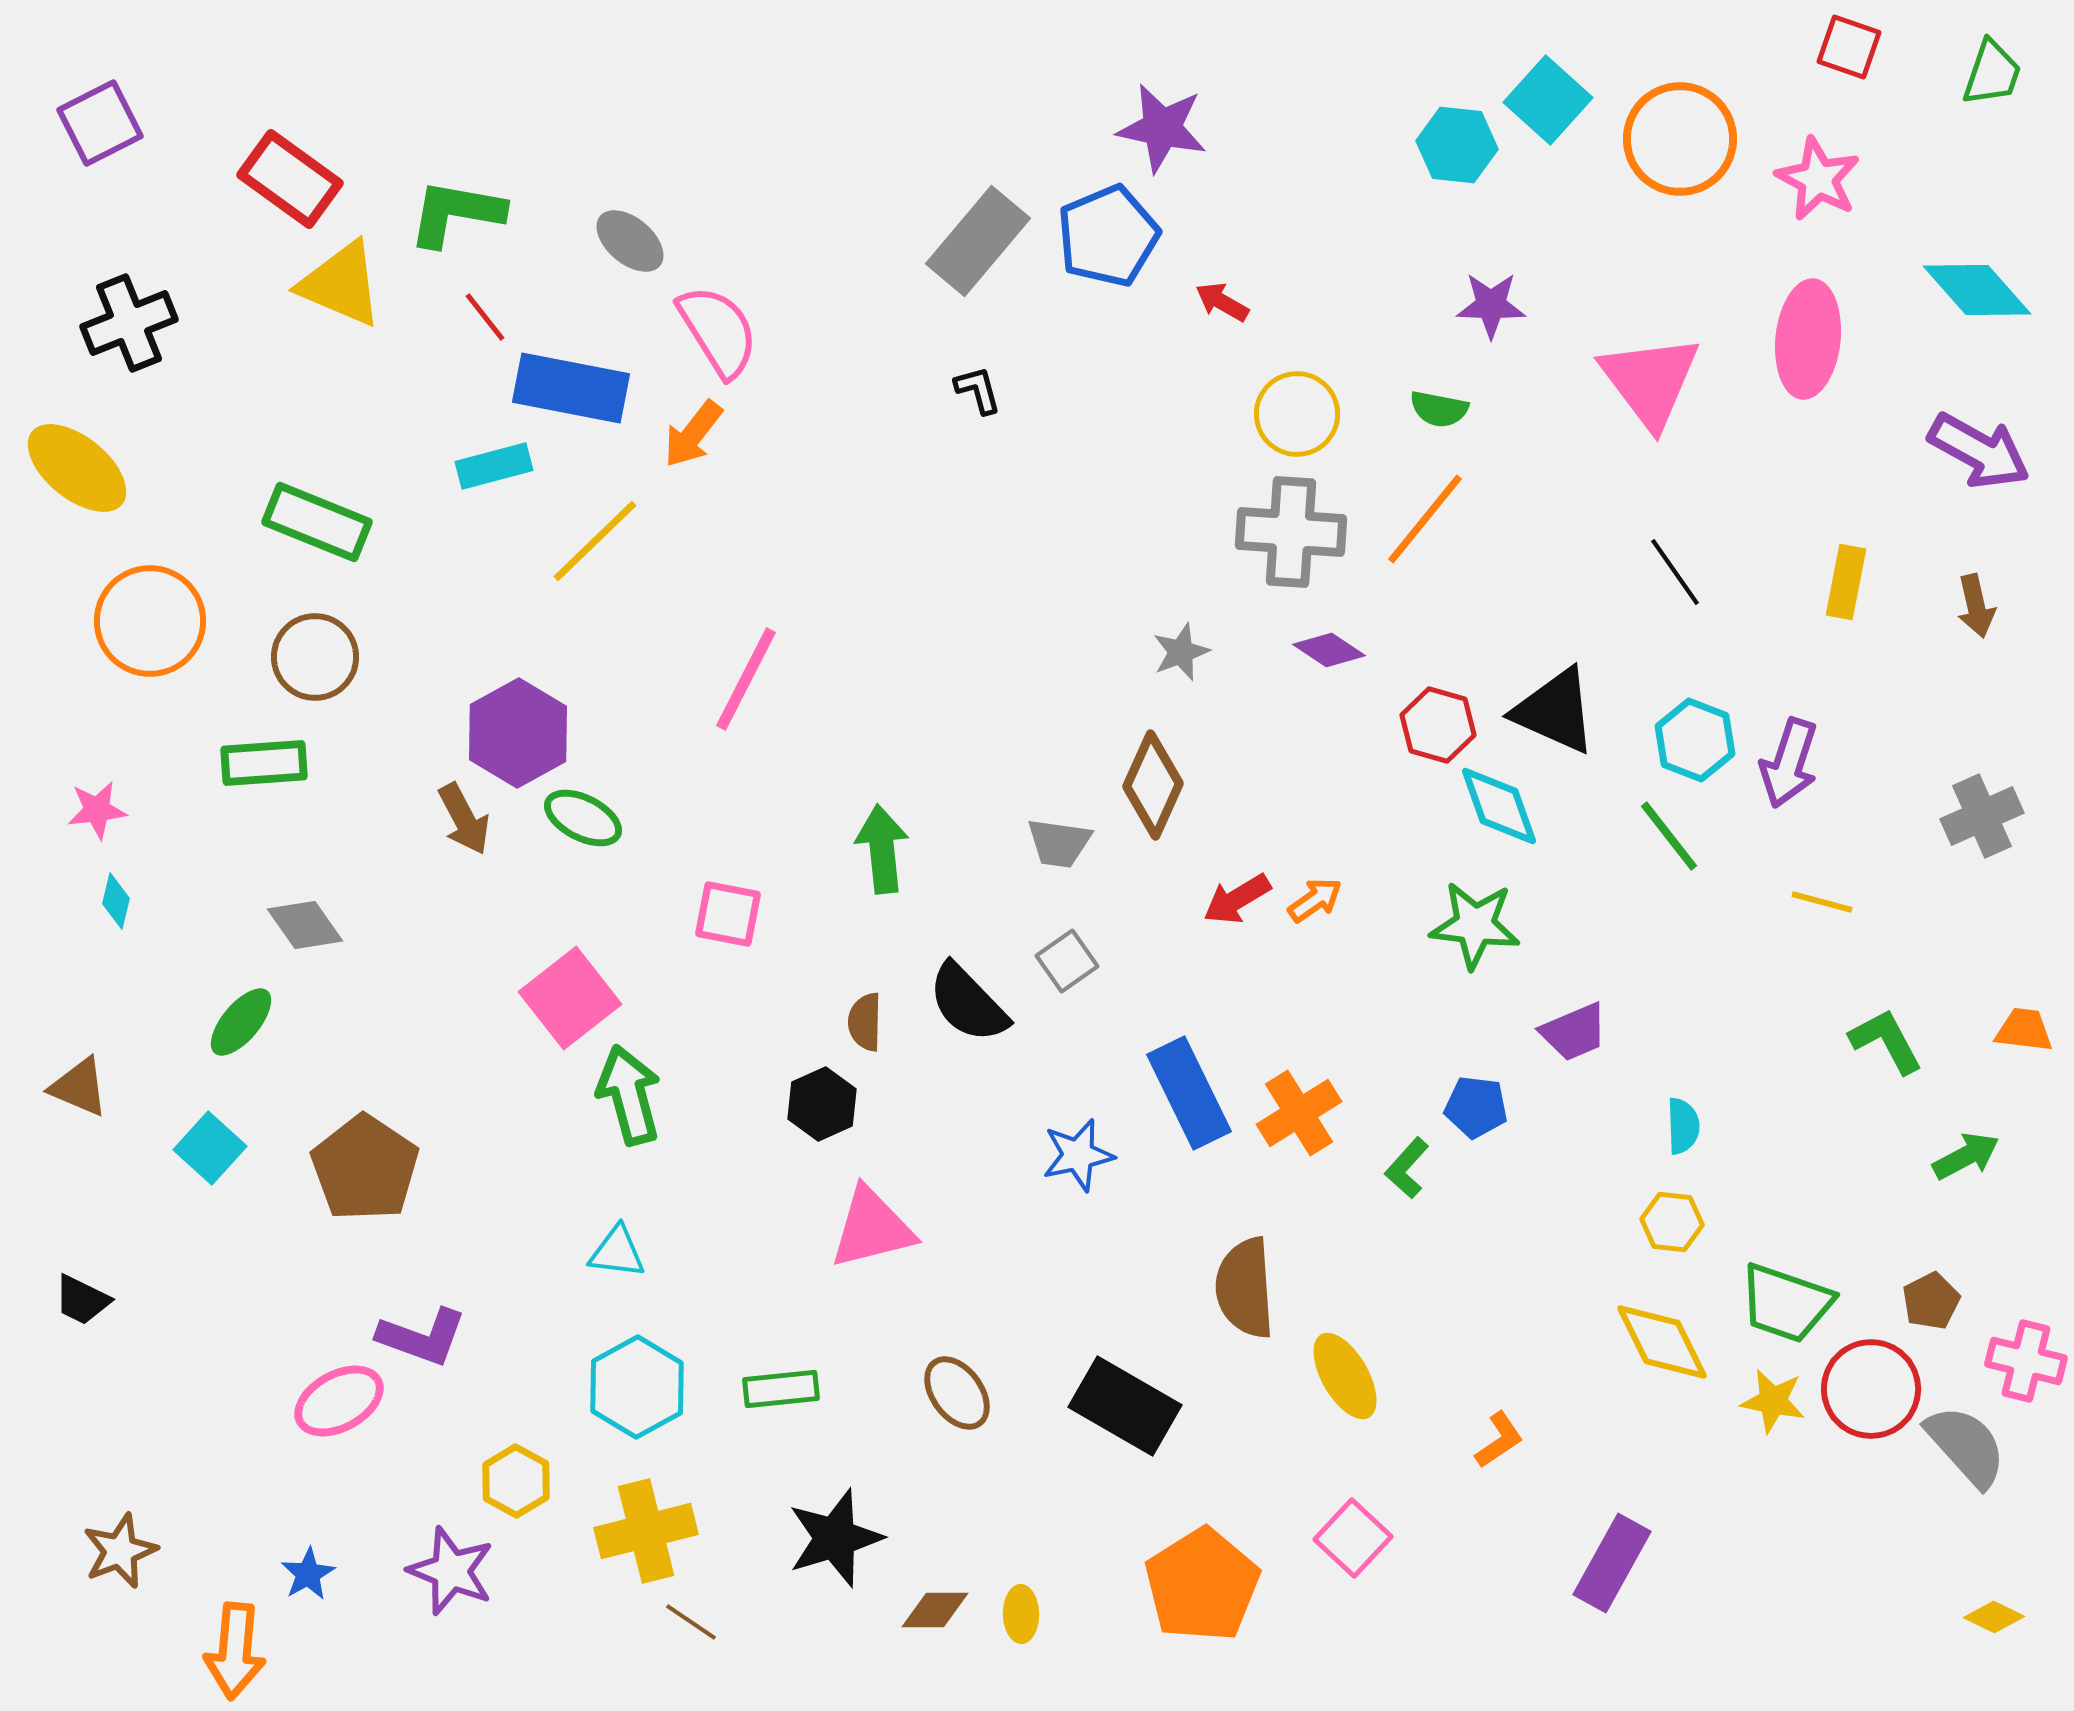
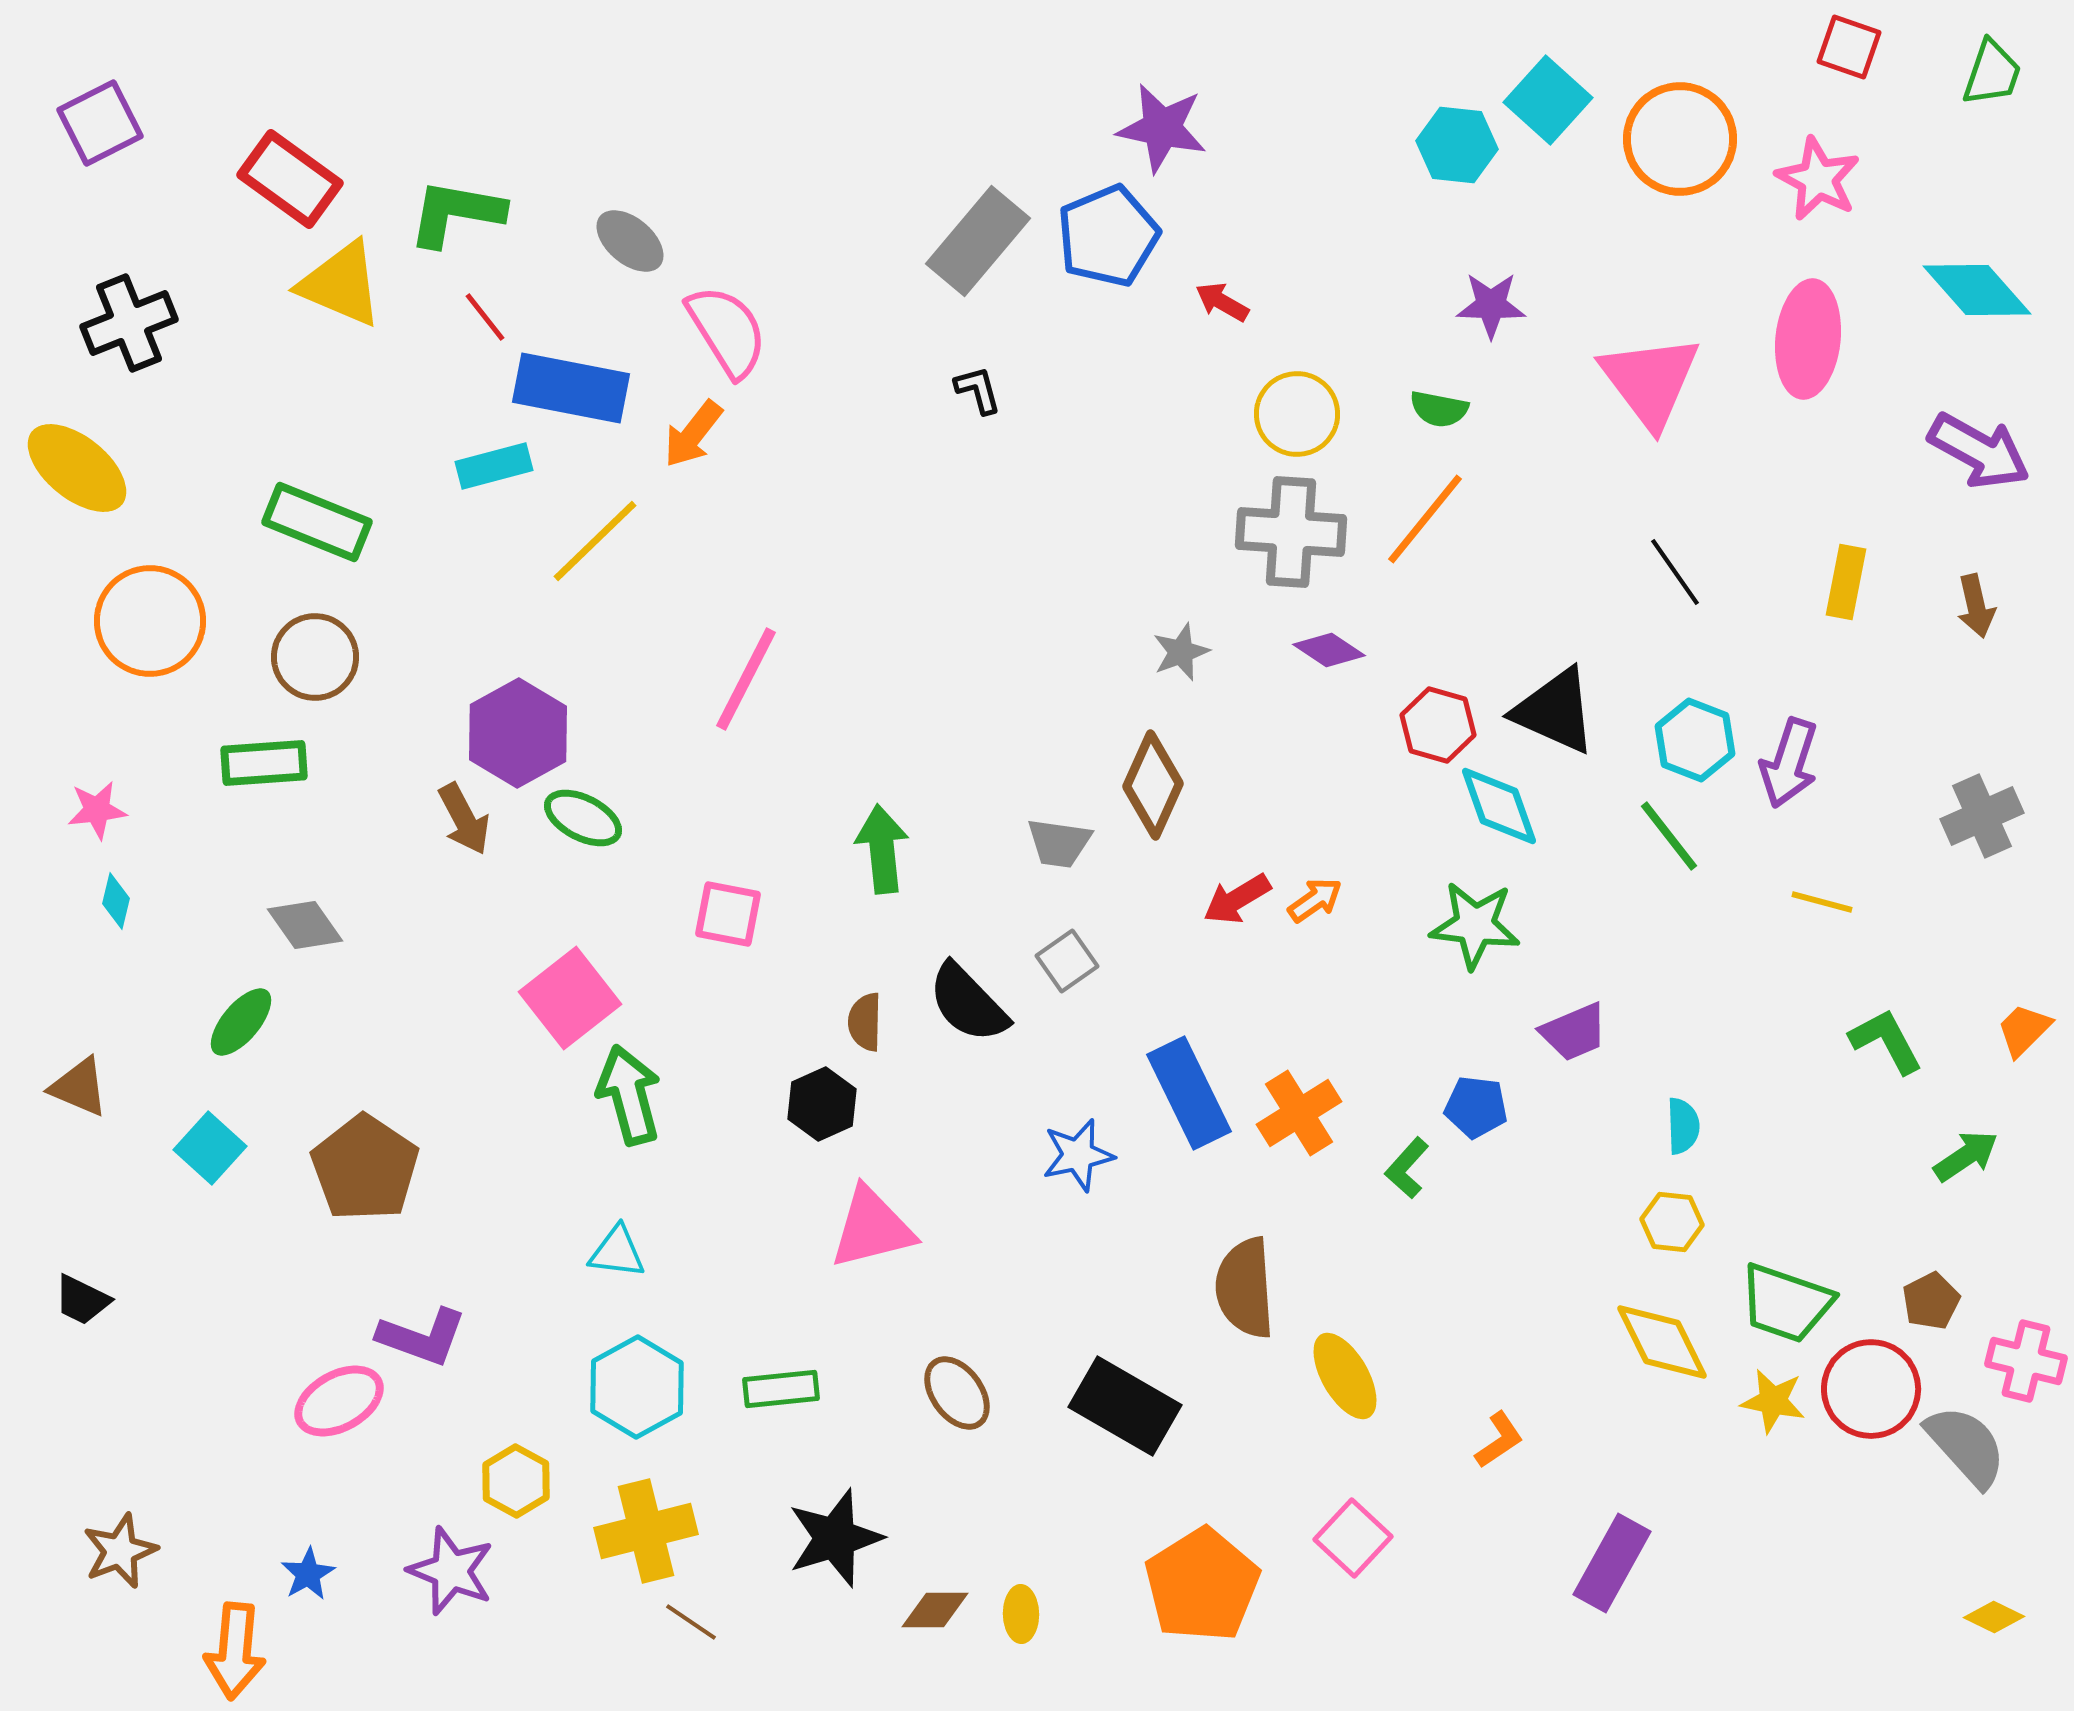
pink semicircle at (718, 331): moved 9 px right
orange trapezoid at (2024, 1030): rotated 52 degrees counterclockwise
green arrow at (1966, 1156): rotated 6 degrees counterclockwise
